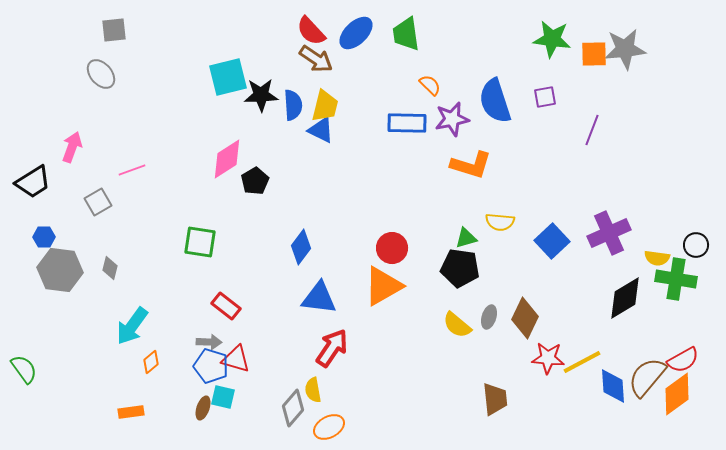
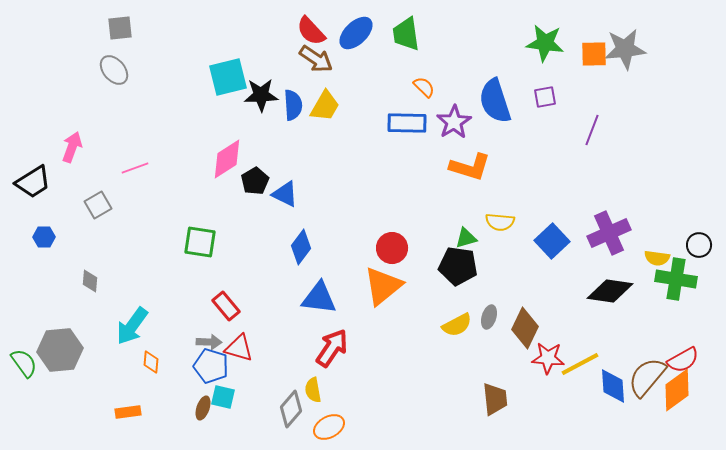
gray square at (114, 30): moved 6 px right, 2 px up
green star at (552, 39): moved 7 px left, 4 px down
gray ellipse at (101, 74): moved 13 px right, 4 px up
orange semicircle at (430, 85): moved 6 px left, 2 px down
yellow trapezoid at (325, 106): rotated 16 degrees clockwise
purple star at (452, 119): moved 2 px right, 3 px down; rotated 20 degrees counterclockwise
blue triangle at (321, 130): moved 36 px left, 64 px down
orange L-shape at (471, 165): moved 1 px left, 2 px down
pink line at (132, 170): moved 3 px right, 2 px up
gray square at (98, 202): moved 3 px down
black circle at (696, 245): moved 3 px right
gray diamond at (110, 268): moved 20 px left, 13 px down; rotated 10 degrees counterclockwise
black pentagon at (460, 268): moved 2 px left, 2 px up
gray hexagon at (60, 270): moved 80 px down; rotated 12 degrees counterclockwise
orange triangle at (383, 286): rotated 9 degrees counterclockwise
black diamond at (625, 298): moved 15 px left, 7 px up; rotated 39 degrees clockwise
red rectangle at (226, 306): rotated 12 degrees clockwise
brown diamond at (525, 318): moved 10 px down
yellow semicircle at (457, 325): rotated 68 degrees counterclockwise
red triangle at (236, 359): moved 3 px right, 11 px up
orange diamond at (151, 362): rotated 45 degrees counterclockwise
yellow line at (582, 362): moved 2 px left, 2 px down
green semicircle at (24, 369): moved 6 px up
orange diamond at (677, 394): moved 4 px up
gray diamond at (293, 408): moved 2 px left, 1 px down
orange rectangle at (131, 412): moved 3 px left
